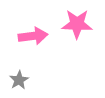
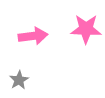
pink star: moved 9 px right, 5 px down
